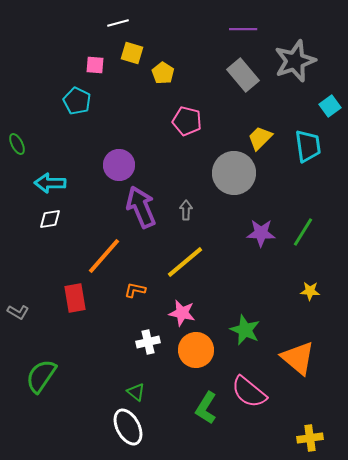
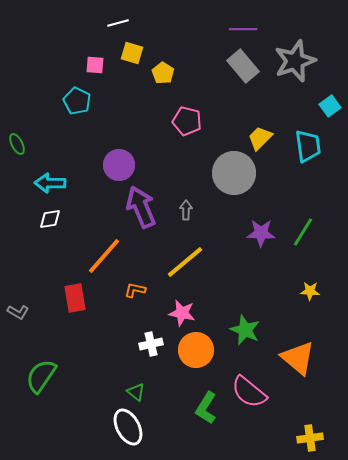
gray rectangle: moved 9 px up
white cross: moved 3 px right, 2 px down
